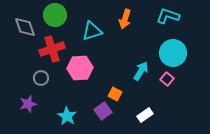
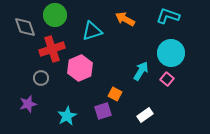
orange arrow: rotated 102 degrees clockwise
cyan circle: moved 2 px left
pink hexagon: rotated 20 degrees counterclockwise
purple square: rotated 18 degrees clockwise
cyan star: rotated 12 degrees clockwise
